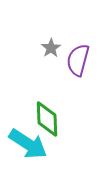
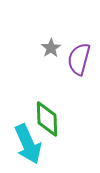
purple semicircle: moved 1 px right, 1 px up
cyan arrow: rotated 33 degrees clockwise
